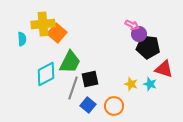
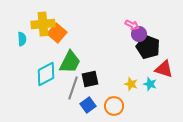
black pentagon: rotated 15 degrees clockwise
blue square: rotated 14 degrees clockwise
